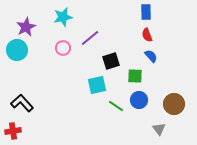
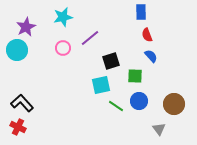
blue rectangle: moved 5 px left
cyan square: moved 4 px right
blue circle: moved 1 px down
red cross: moved 5 px right, 4 px up; rotated 35 degrees clockwise
